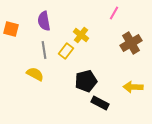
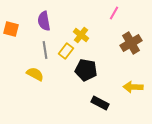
gray line: moved 1 px right
black pentagon: moved 11 px up; rotated 25 degrees clockwise
